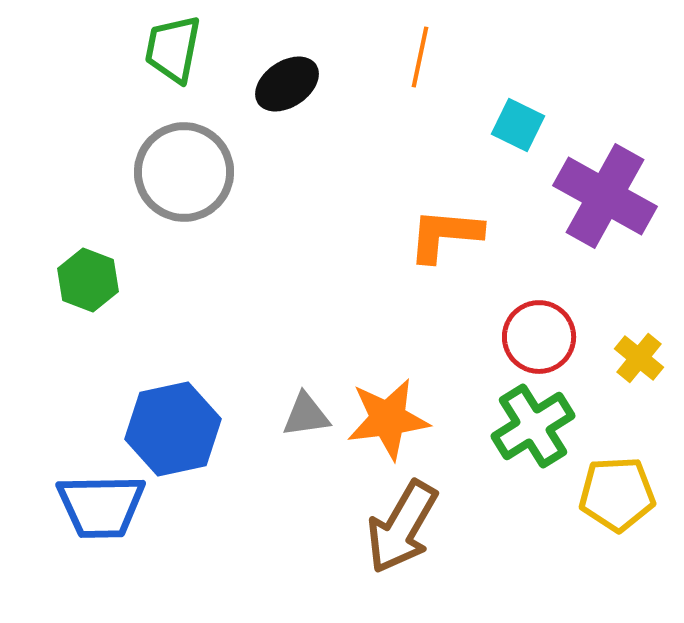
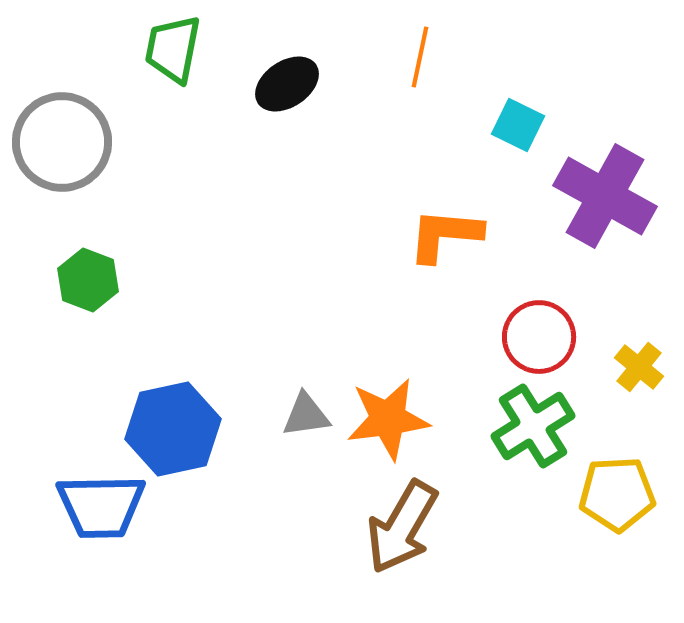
gray circle: moved 122 px left, 30 px up
yellow cross: moved 9 px down
